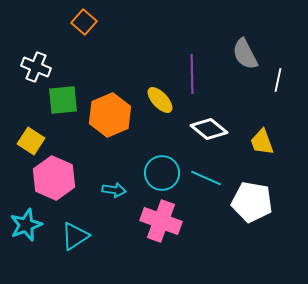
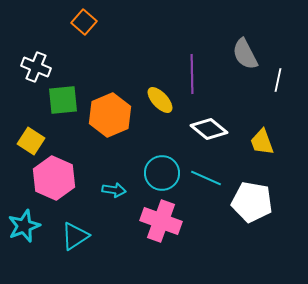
cyan star: moved 2 px left, 1 px down
